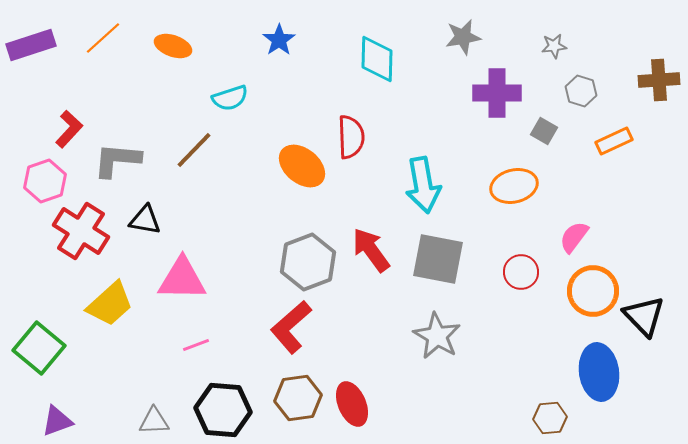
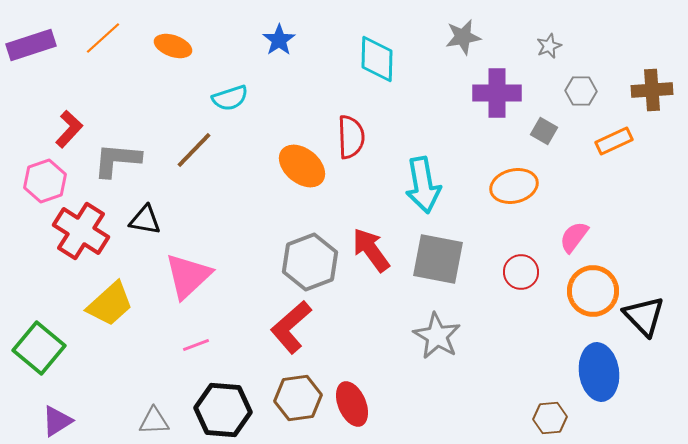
gray star at (554, 46): moved 5 px left; rotated 15 degrees counterclockwise
brown cross at (659, 80): moved 7 px left, 10 px down
gray hexagon at (581, 91): rotated 16 degrees counterclockwise
gray hexagon at (308, 262): moved 2 px right
pink triangle at (182, 279): moved 6 px right, 3 px up; rotated 44 degrees counterclockwise
purple triangle at (57, 421): rotated 12 degrees counterclockwise
